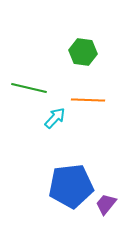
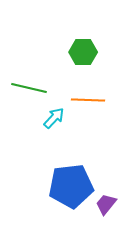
green hexagon: rotated 8 degrees counterclockwise
cyan arrow: moved 1 px left
